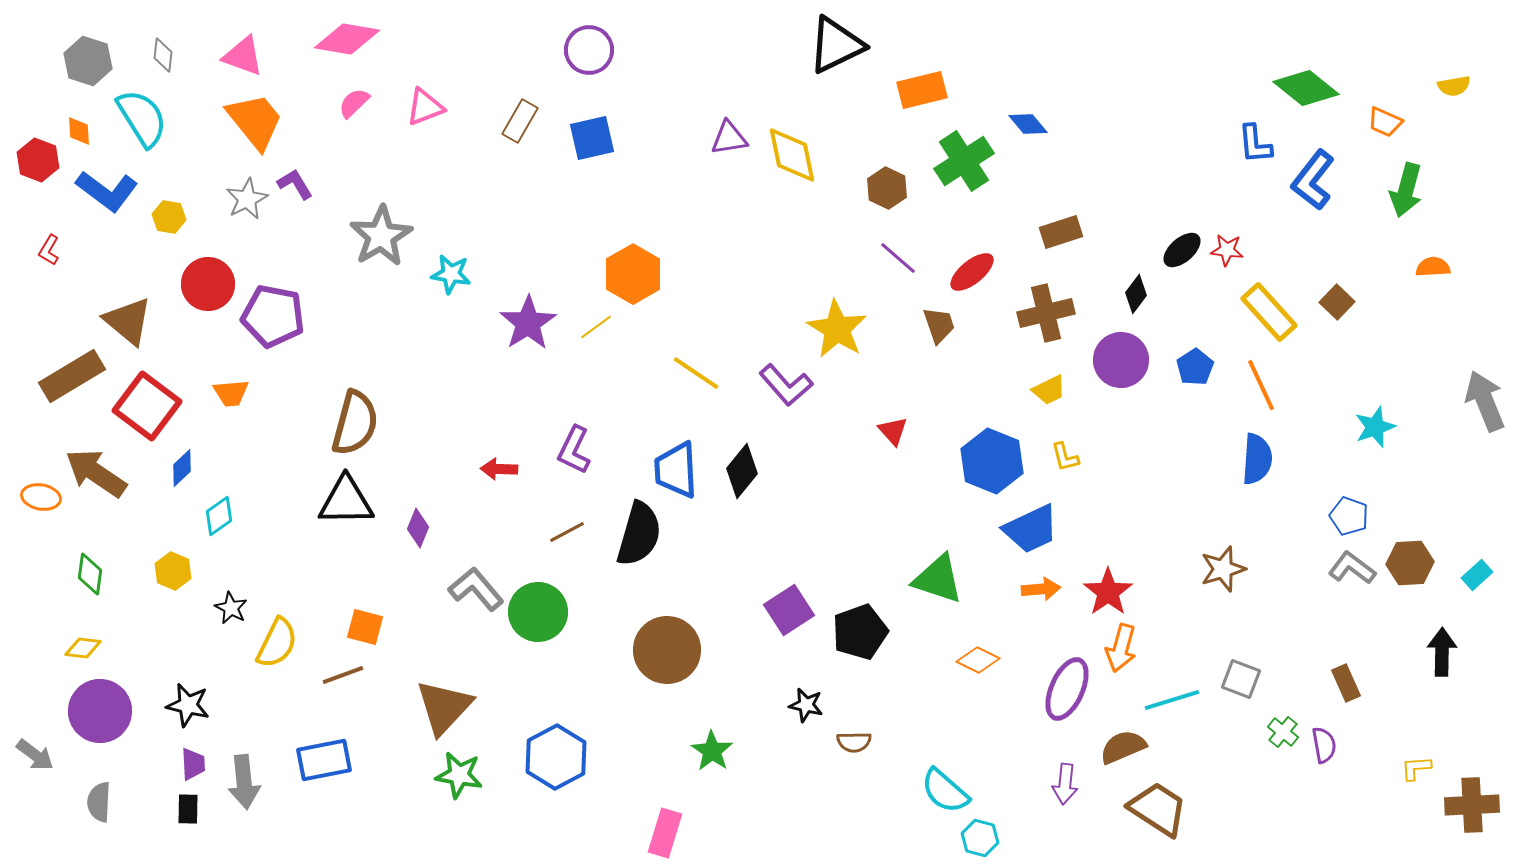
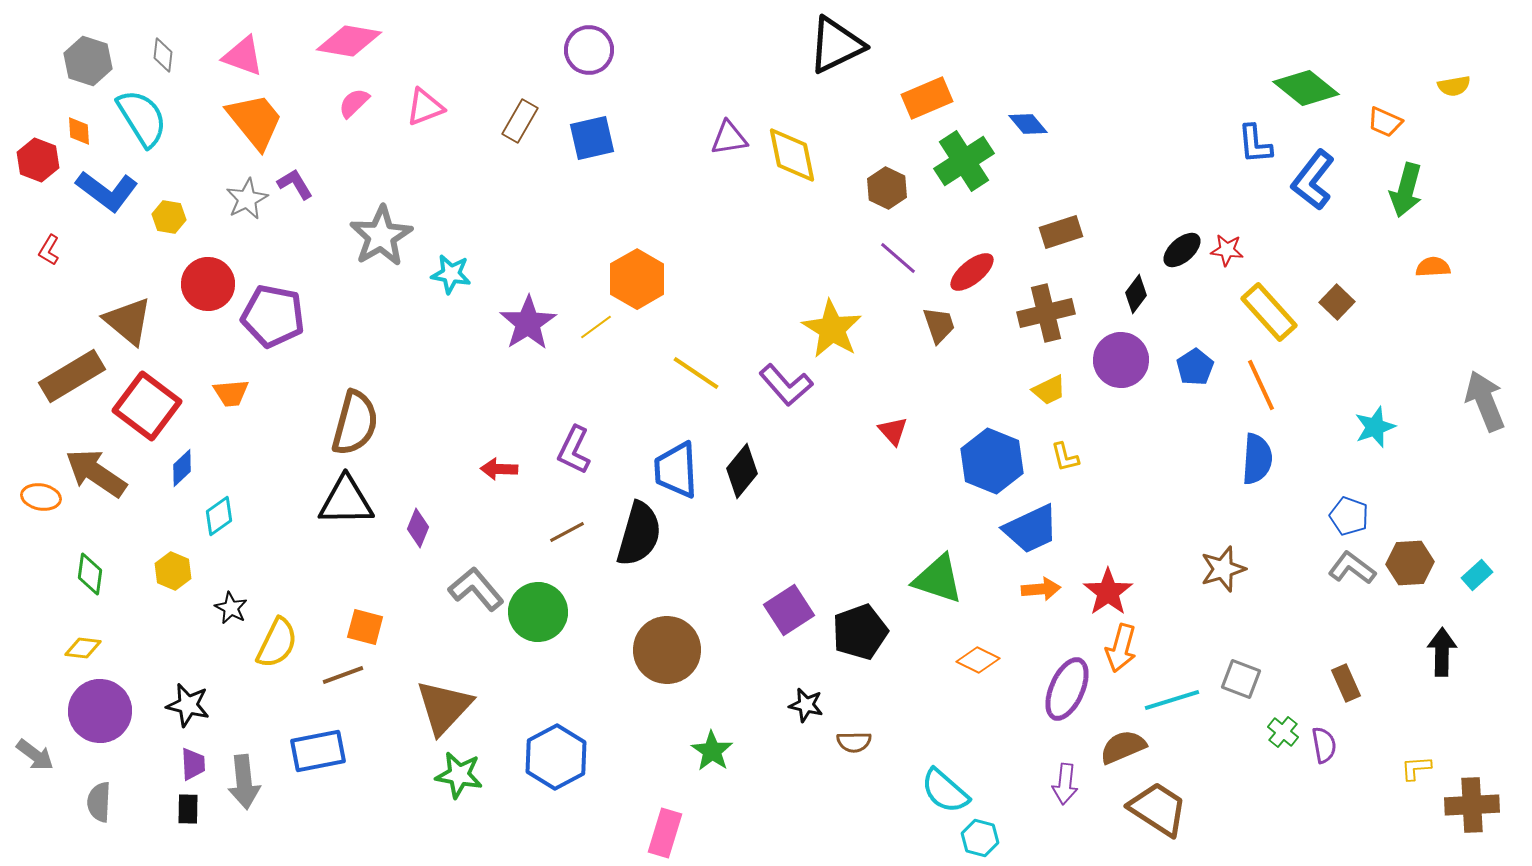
pink diamond at (347, 39): moved 2 px right, 2 px down
orange rectangle at (922, 90): moved 5 px right, 8 px down; rotated 9 degrees counterclockwise
orange hexagon at (633, 274): moved 4 px right, 5 px down
yellow star at (837, 329): moved 5 px left
blue rectangle at (324, 760): moved 6 px left, 9 px up
